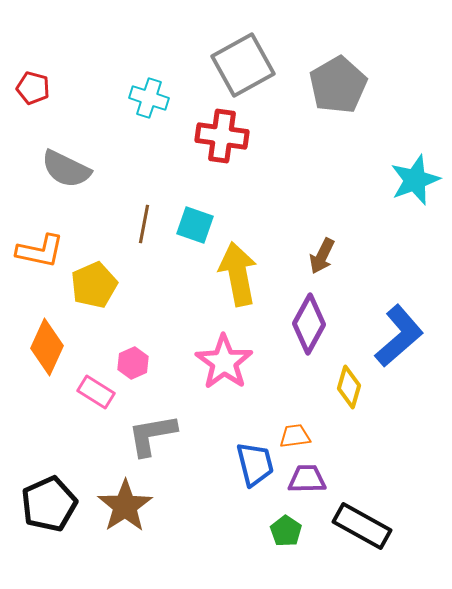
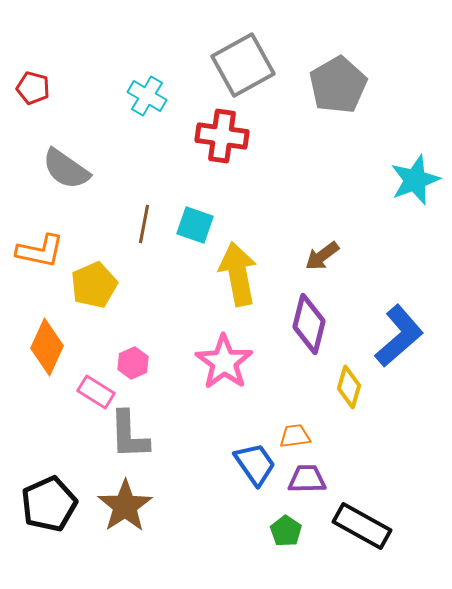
cyan cross: moved 2 px left, 2 px up; rotated 12 degrees clockwise
gray semicircle: rotated 9 degrees clockwise
brown arrow: rotated 27 degrees clockwise
purple diamond: rotated 14 degrees counterclockwise
gray L-shape: moved 23 px left; rotated 82 degrees counterclockwise
blue trapezoid: rotated 21 degrees counterclockwise
